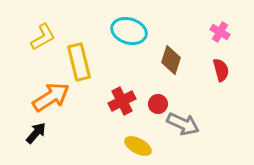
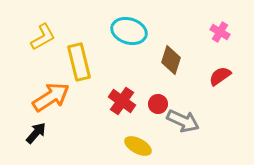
red semicircle: moved 1 px left, 6 px down; rotated 110 degrees counterclockwise
red cross: rotated 28 degrees counterclockwise
gray arrow: moved 3 px up
